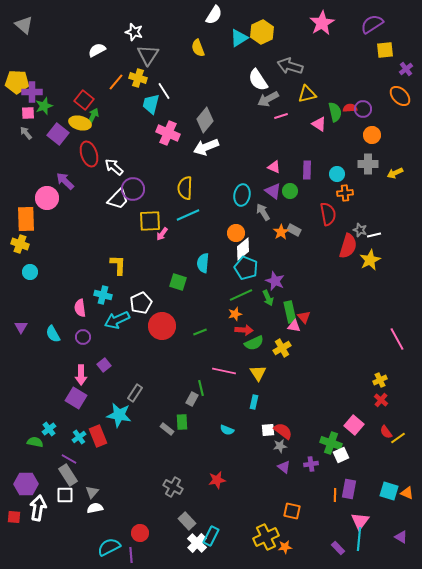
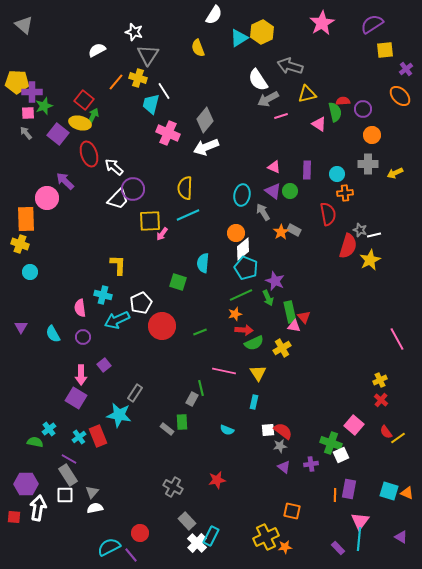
red semicircle at (350, 108): moved 7 px left, 7 px up
purple line at (131, 555): rotated 35 degrees counterclockwise
